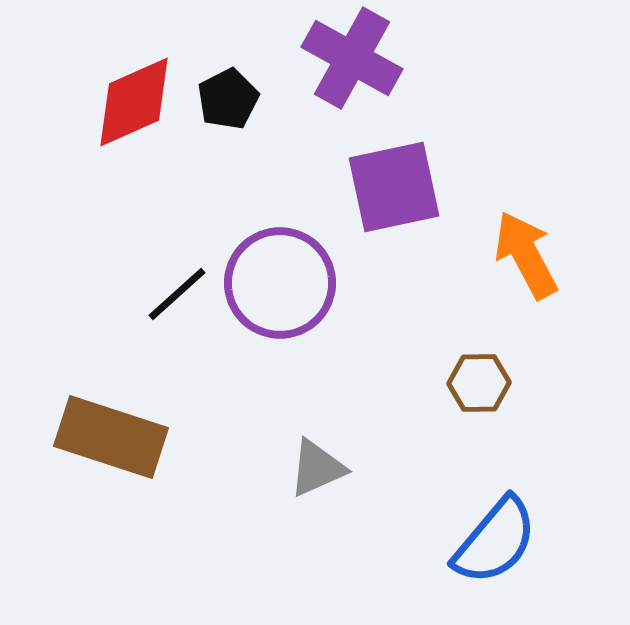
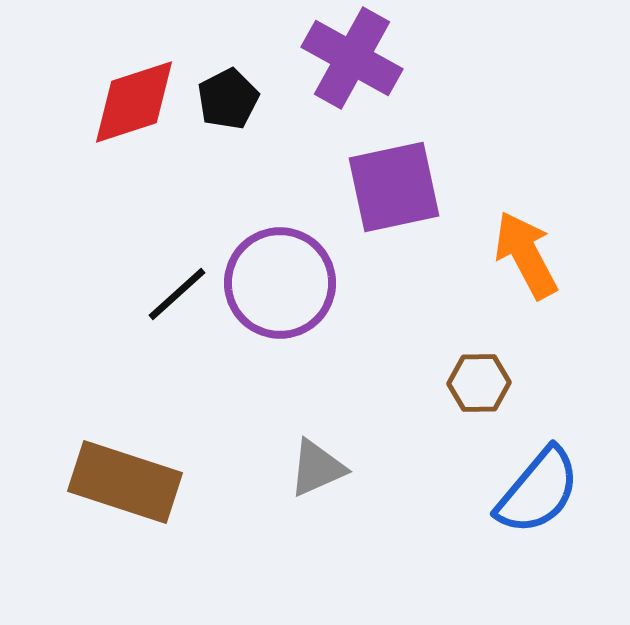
red diamond: rotated 6 degrees clockwise
brown rectangle: moved 14 px right, 45 px down
blue semicircle: moved 43 px right, 50 px up
